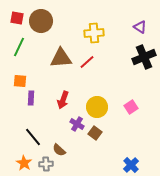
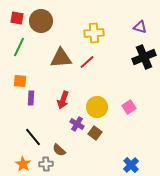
purple triangle: rotated 16 degrees counterclockwise
pink square: moved 2 px left
orange star: moved 1 px left, 1 px down
